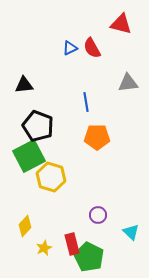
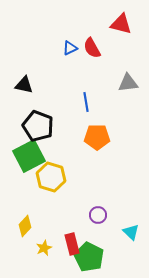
black triangle: rotated 18 degrees clockwise
